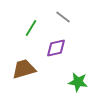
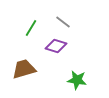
gray line: moved 5 px down
purple diamond: moved 2 px up; rotated 30 degrees clockwise
green star: moved 1 px left, 2 px up
